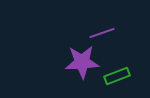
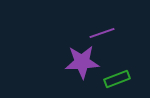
green rectangle: moved 3 px down
